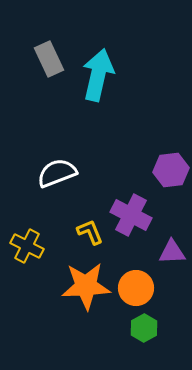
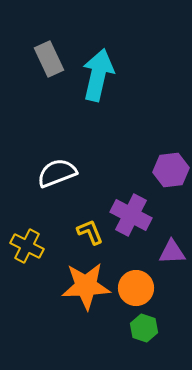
green hexagon: rotated 12 degrees counterclockwise
